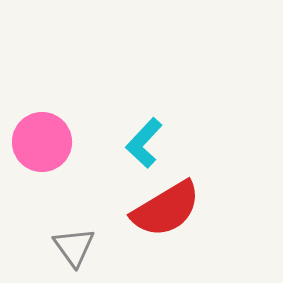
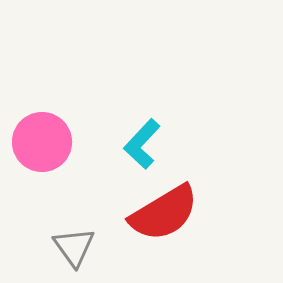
cyan L-shape: moved 2 px left, 1 px down
red semicircle: moved 2 px left, 4 px down
